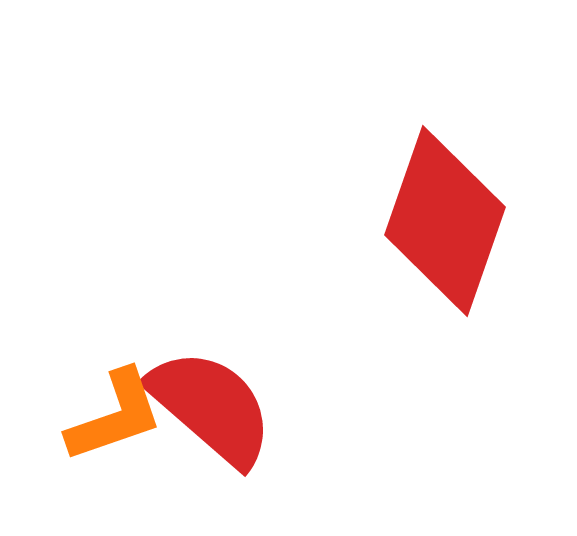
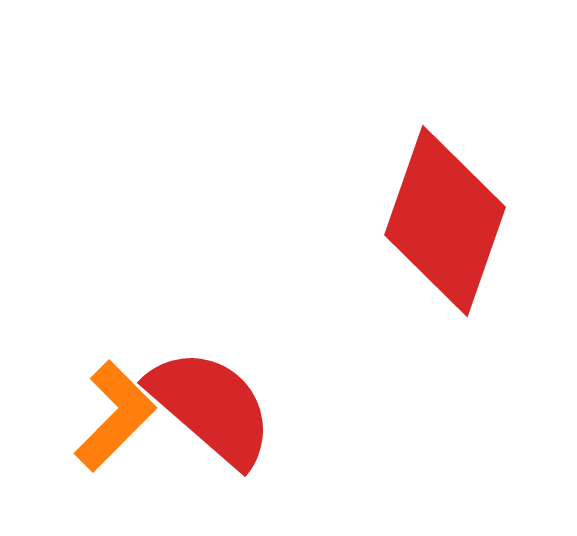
orange L-shape: rotated 26 degrees counterclockwise
